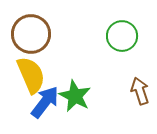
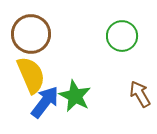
brown arrow: moved 3 px down; rotated 12 degrees counterclockwise
